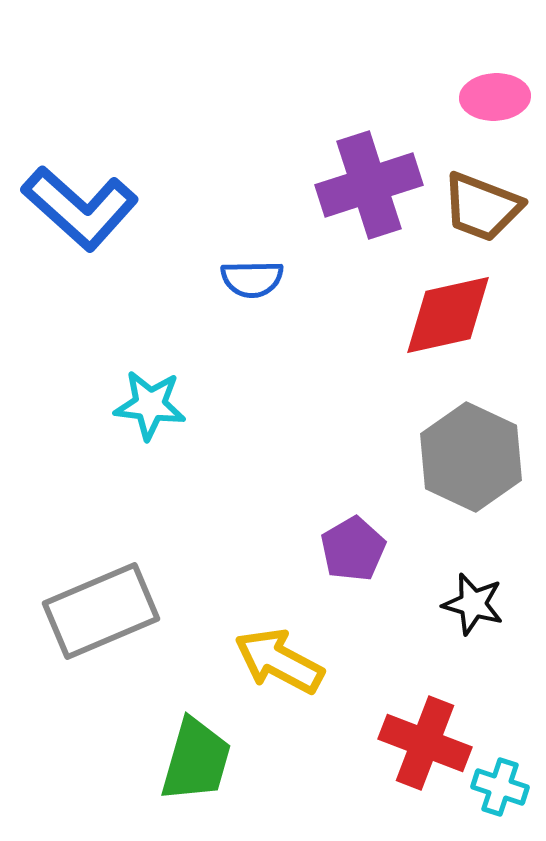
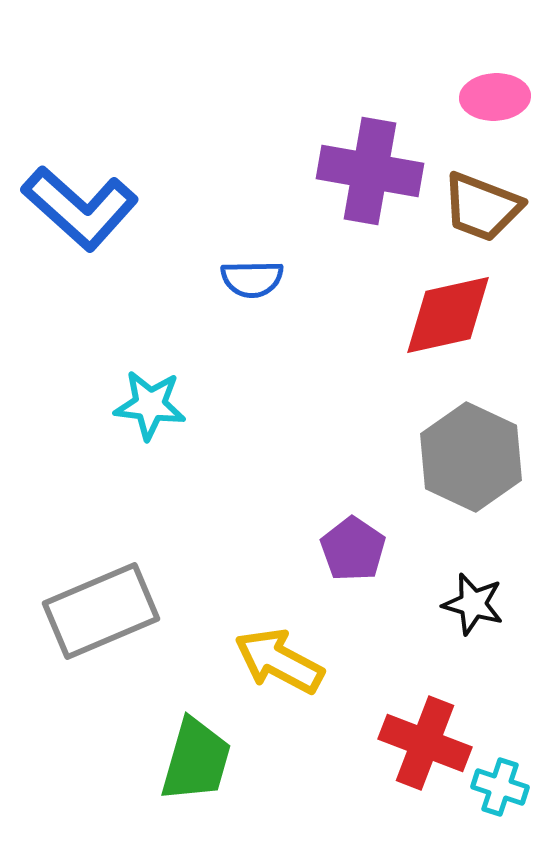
purple cross: moved 1 px right, 14 px up; rotated 28 degrees clockwise
purple pentagon: rotated 8 degrees counterclockwise
